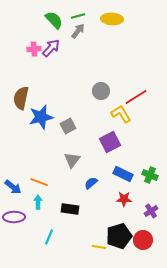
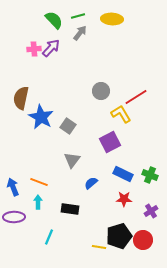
gray arrow: moved 2 px right, 2 px down
blue star: rotated 30 degrees counterclockwise
gray square: rotated 28 degrees counterclockwise
blue arrow: rotated 150 degrees counterclockwise
